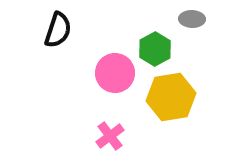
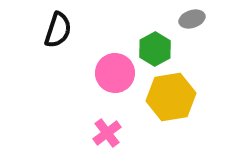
gray ellipse: rotated 20 degrees counterclockwise
pink cross: moved 3 px left, 3 px up
